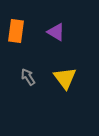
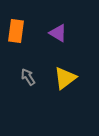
purple triangle: moved 2 px right, 1 px down
yellow triangle: rotated 30 degrees clockwise
